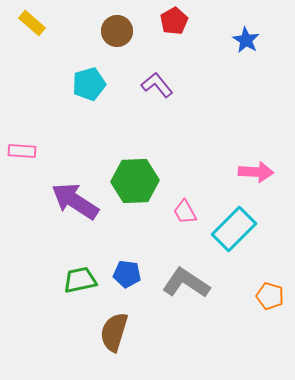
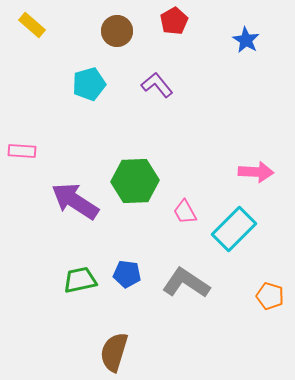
yellow rectangle: moved 2 px down
brown semicircle: moved 20 px down
